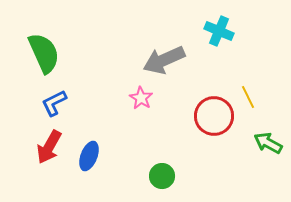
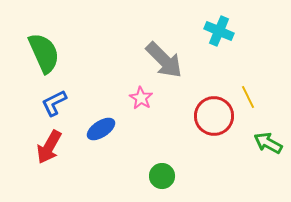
gray arrow: rotated 111 degrees counterclockwise
blue ellipse: moved 12 px right, 27 px up; rotated 36 degrees clockwise
